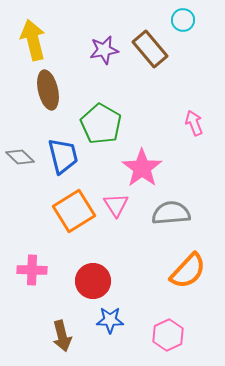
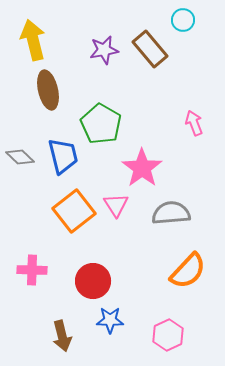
orange square: rotated 6 degrees counterclockwise
